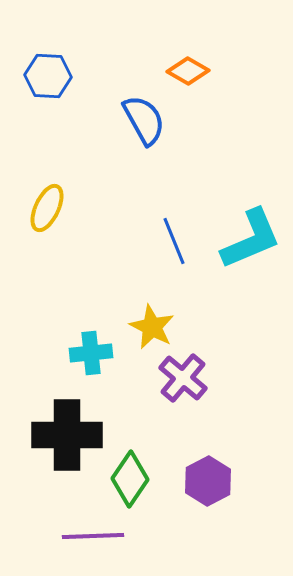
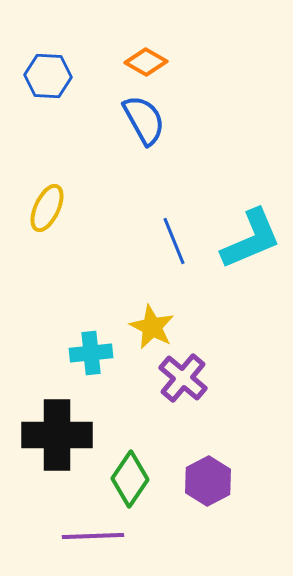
orange diamond: moved 42 px left, 9 px up
black cross: moved 10 px left
